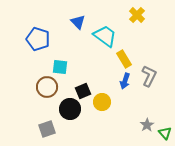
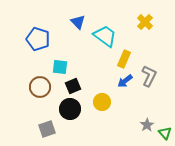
yellow cross: moved 8 px right, 7 px down
yellow rectangle: rotated 54 degrees clockwise
blue arrow: rotated 35 degrees clockwise
brown circle: moved 7 px left
black square: moved 10 px left, 5 px up
